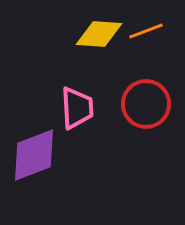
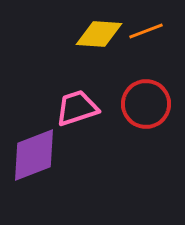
pink trapezoid: rotated 105 degrees counterclockwise
